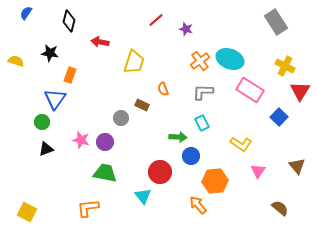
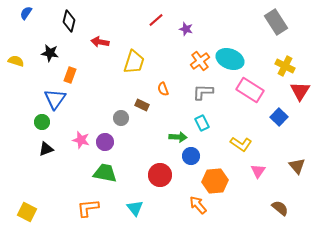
red circle: moved 3 px down
cyan triangle: moved 8 px left, 12 px down
